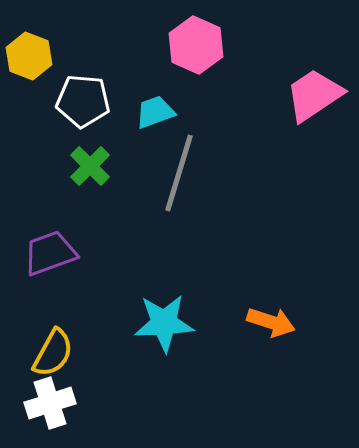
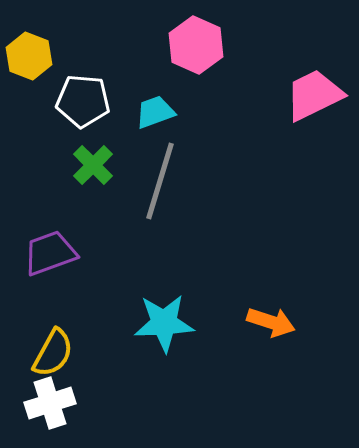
pink trapezoid: rotated 8 degrees clockwise
green cross: moved 3 px right, 1 px up
gray line: moved 19 px left, 8 px down
